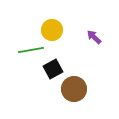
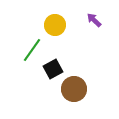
yellow circle: moved 3 px right, 5 px up
purple arrow: moved 17 px up
green line: moved 1 px right; rotated 45 degrees counterclockwise
